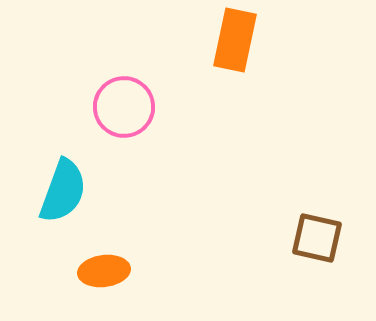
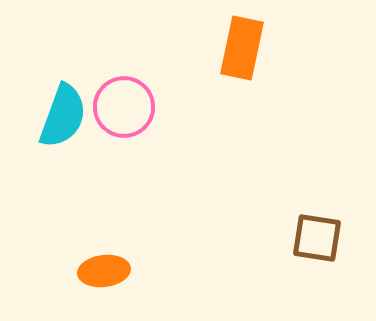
orange rectangle: moved 7 px right, 8 px down
cyan semicircle: moved 75 px up
brown square: rotated 4 degrees counterclockwise
